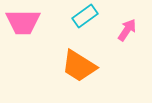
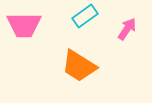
pink trapezoid: moved 1 px right, 3 px down
pink arrow: moved 1 px up
